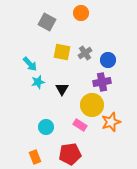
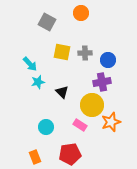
gray cross: rotated 32 degrees clockwise
black triangle: moved 3 px down; rotated 16 degrees counterclockwise
